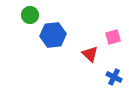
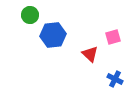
blue cross: moved 1 px right, 2 px down
